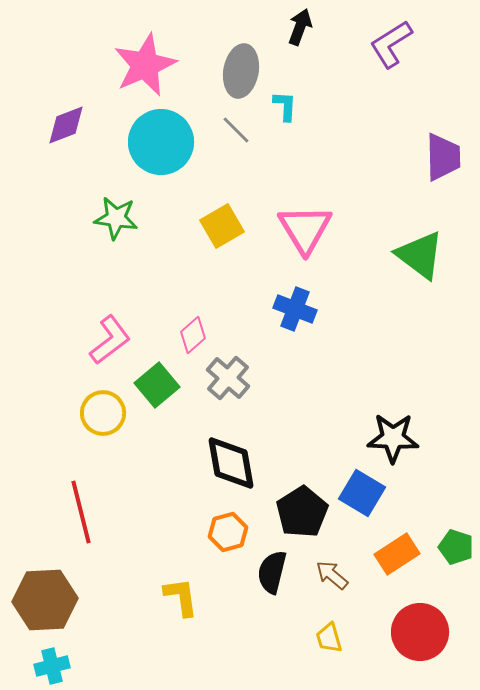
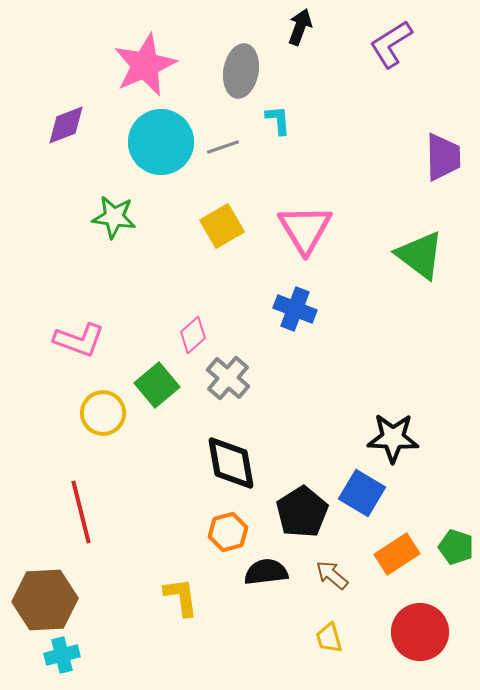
cyan L-shape: moved 7 px left, 14 px down; rotated 8 degrees counterclockwise
gray line: moved 13 px left, 17 px down; rotated 64 degrees counterclockwise
green star: moved 2 px left, 1 px up
pink L-shape: moved 31 px left; rotated 57 degrees clockwise
black semicircle: moved 6 px left; rotated 69 degrees clockwise
cyan cross: moved 10 px right, 11 px up
